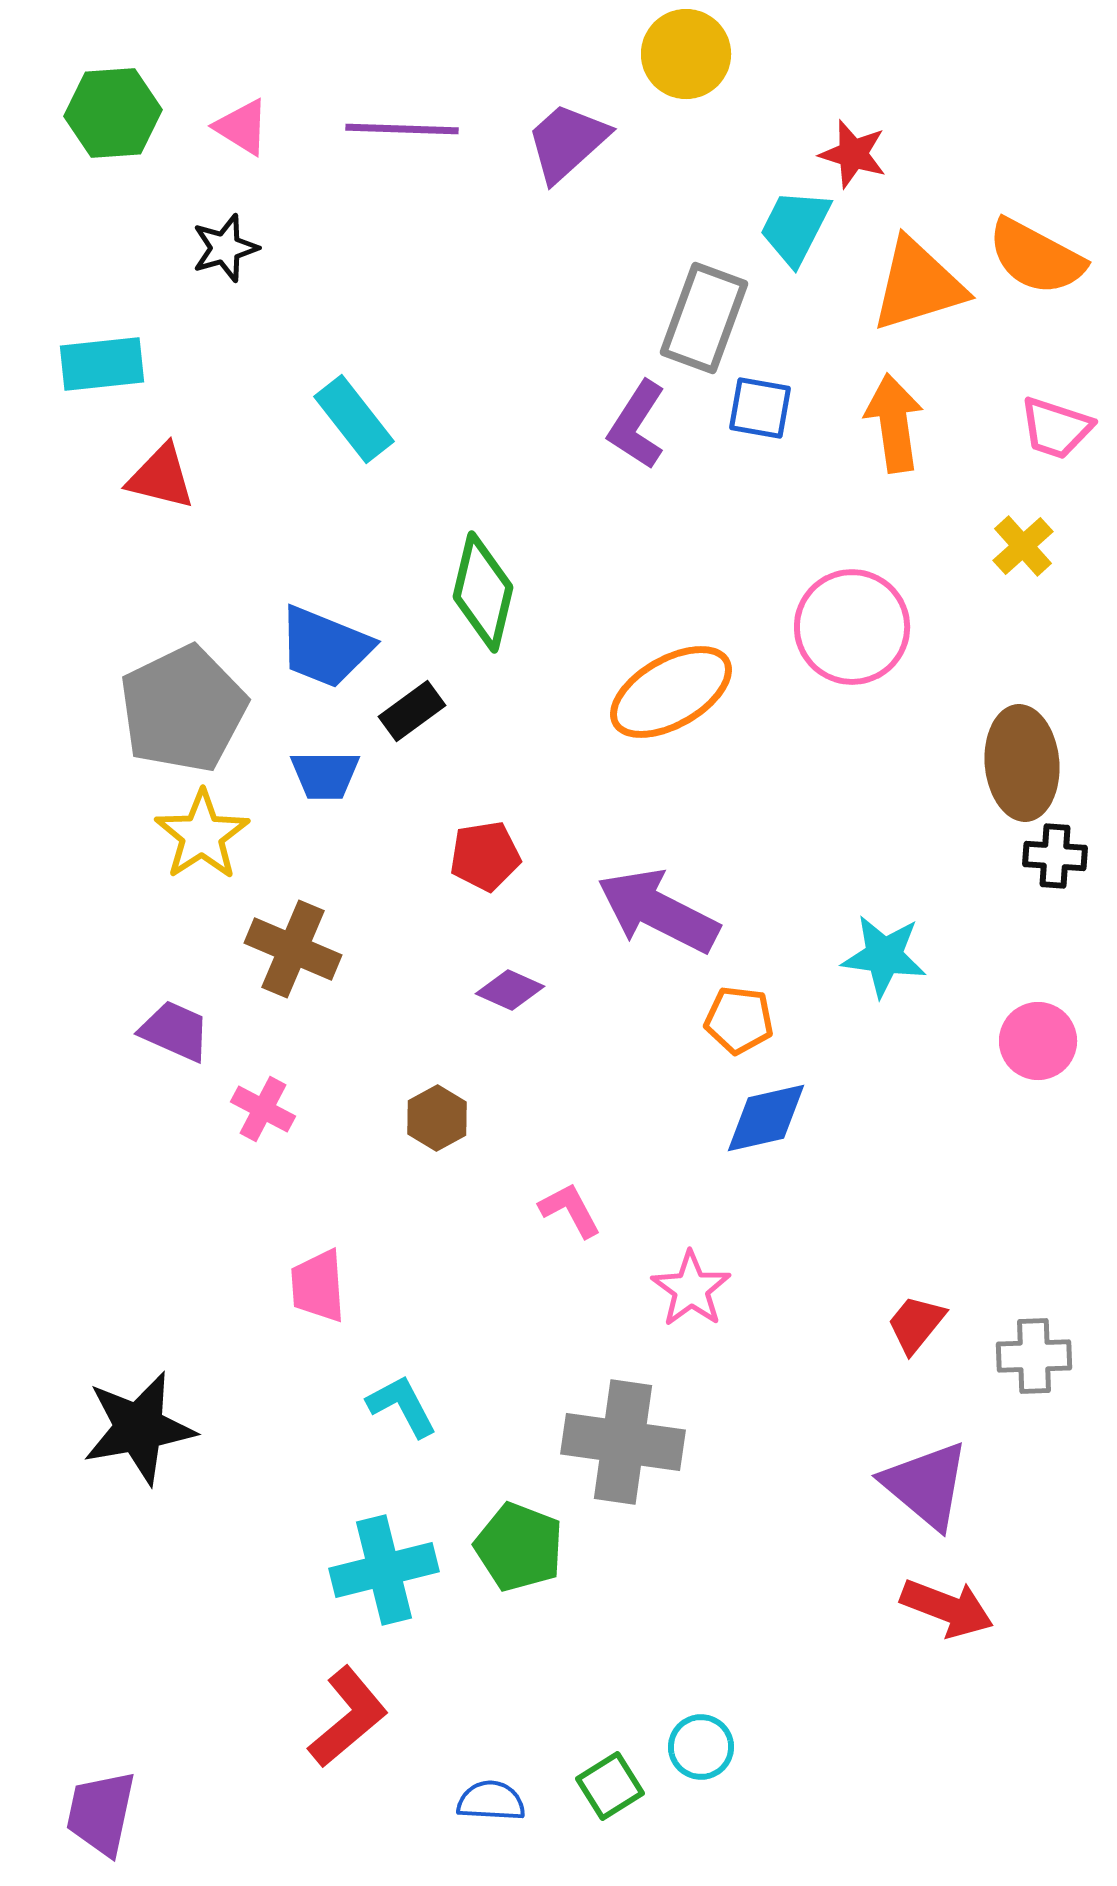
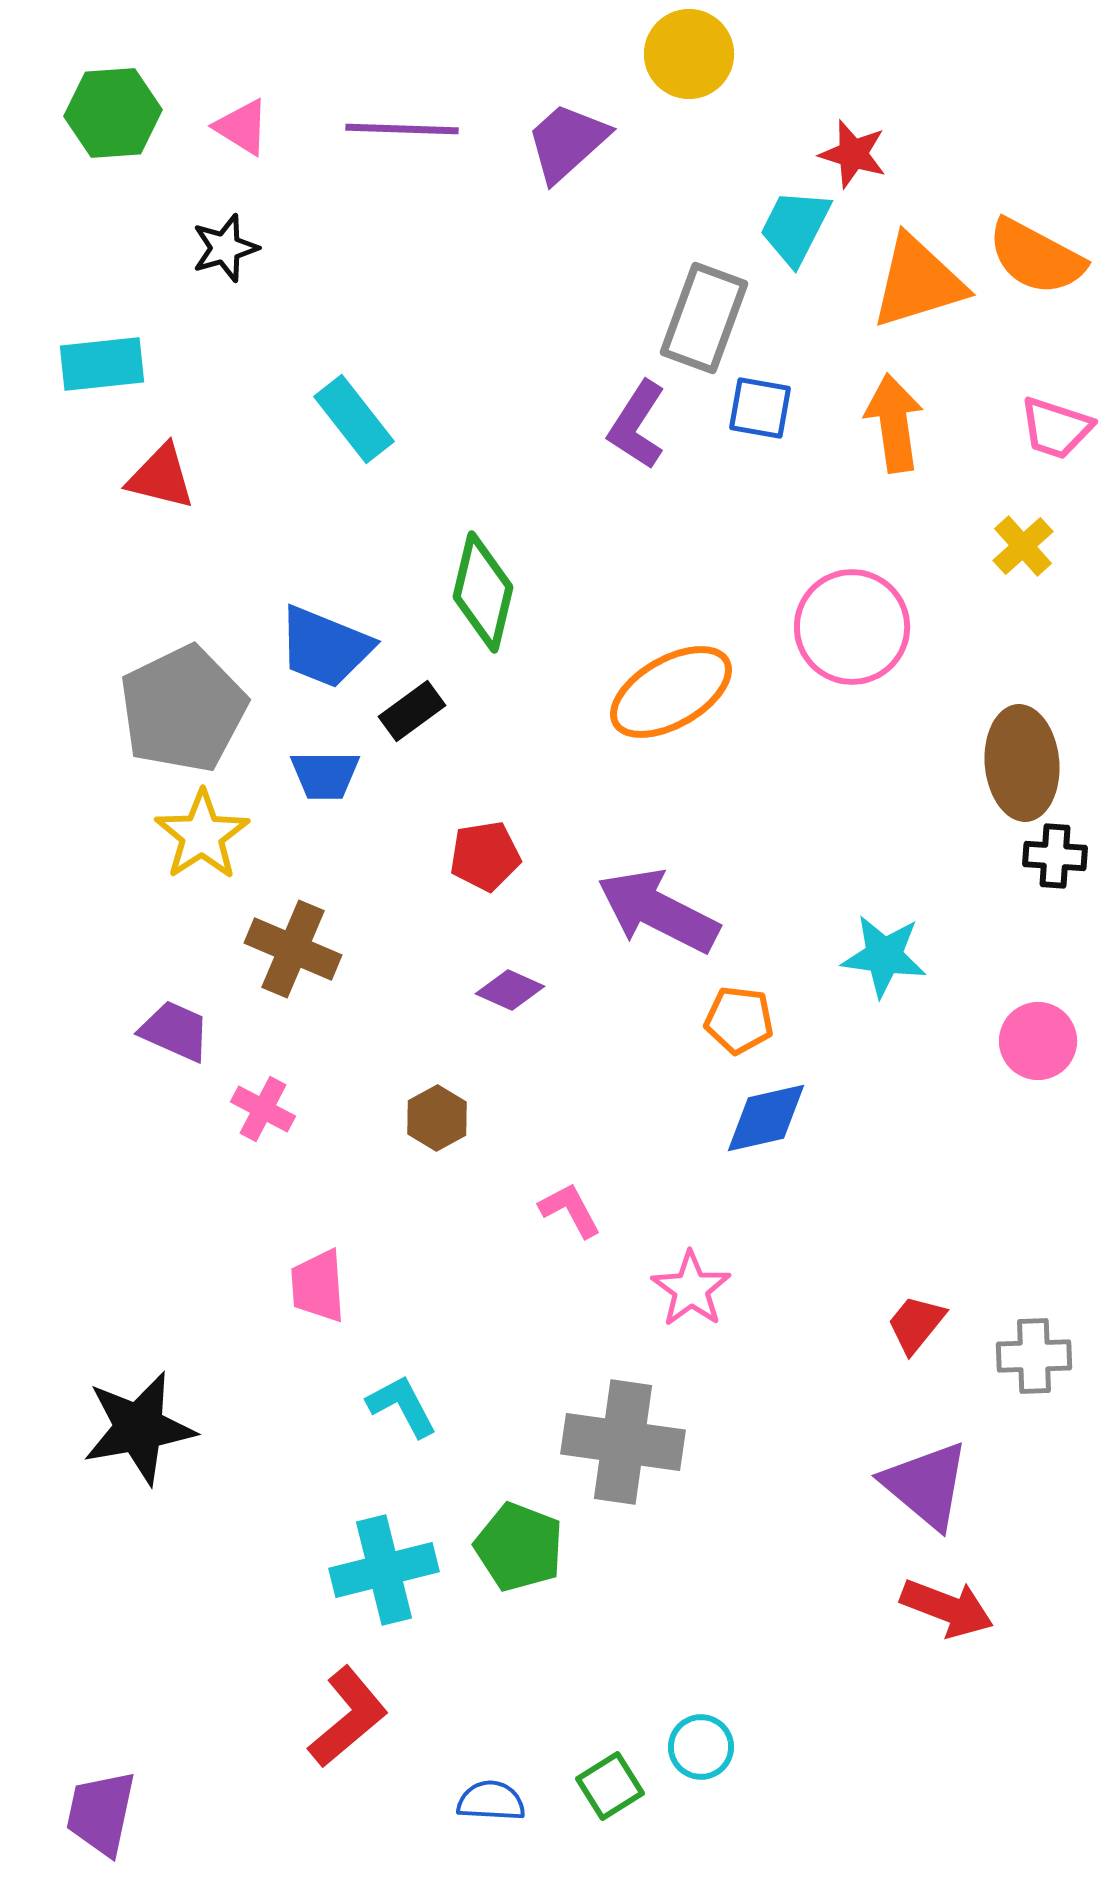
yellow circle at (686, 54): moved 3 px right
orange triangle at (918, 285): moved 3 px up
